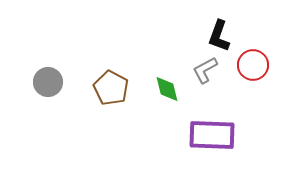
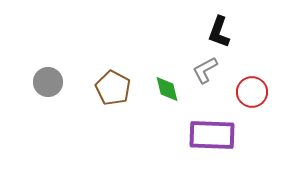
black L-shape: moved 4 px up
red circle: moved 1 px left, 27 px down
brown pentagon: moved 2 px right
